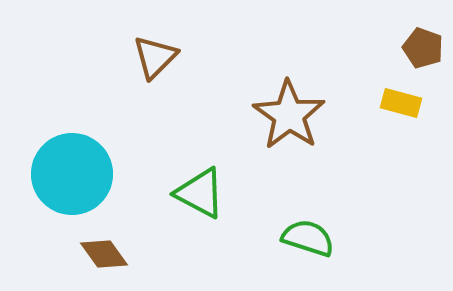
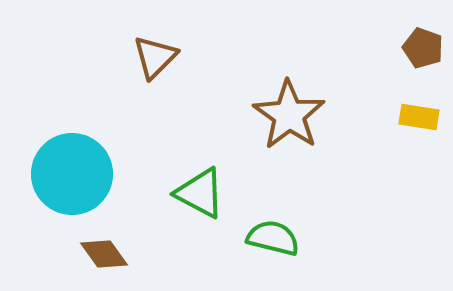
yellow rectangle: moved 18 px right, 14 px down; rotated 6 degrees counterclockwise
green semicircle: moved 35 px left; rotated 4 degrees counterclockwise
